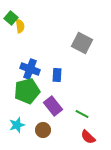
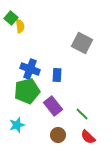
green line: rotated 16 degrees clockwise
brown circle: moved 15 px right, 5 px down
